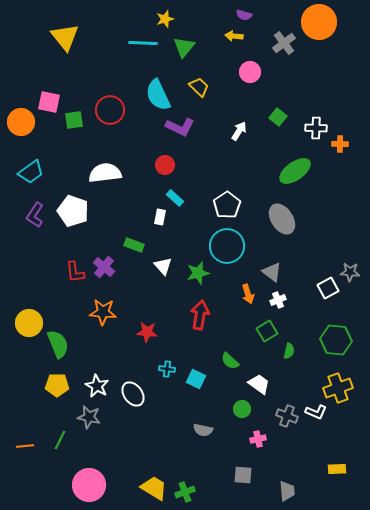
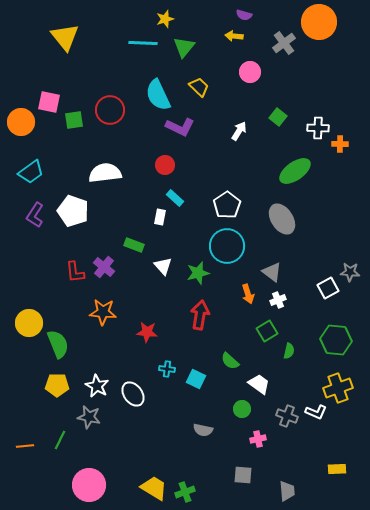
white cross at (316, 128): moved 2 px right
